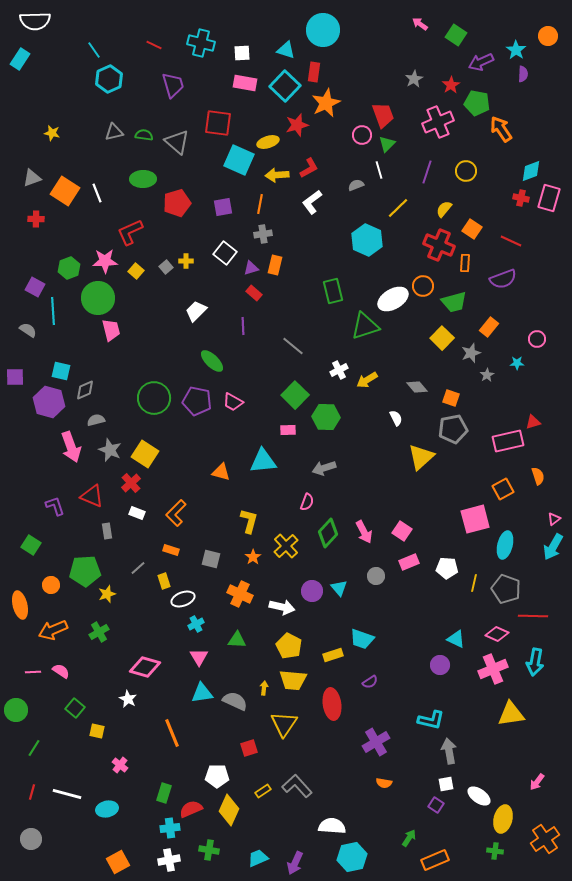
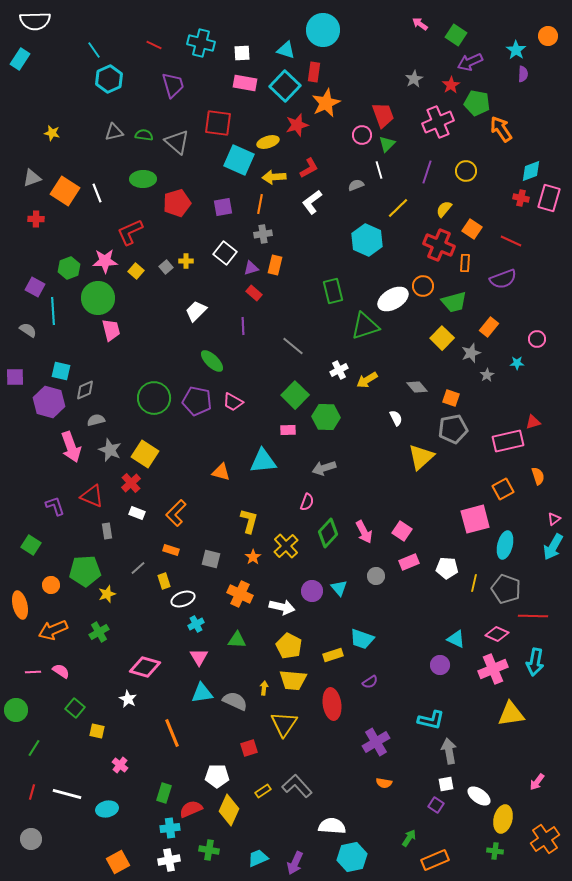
purple arrow at (481, 62): moved 11 px left
yellow arrow at (277, 175): moved 3 px left, 2 px down
